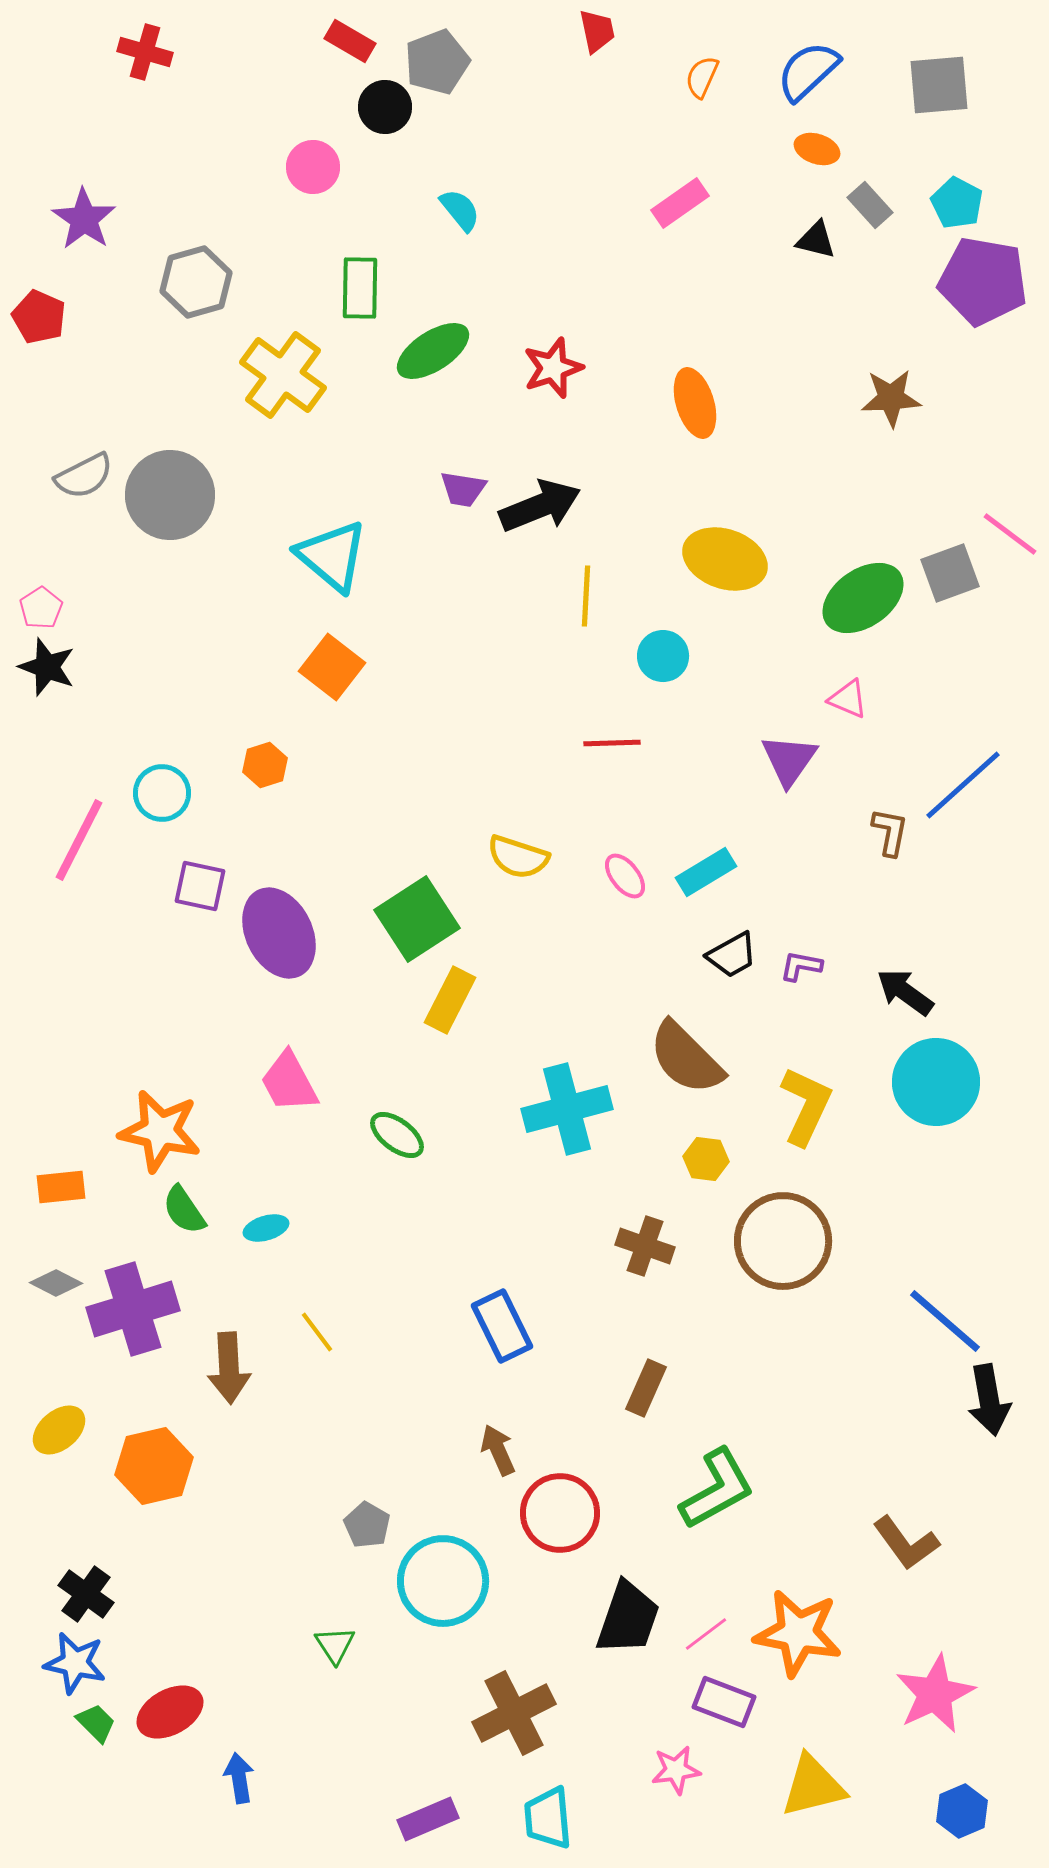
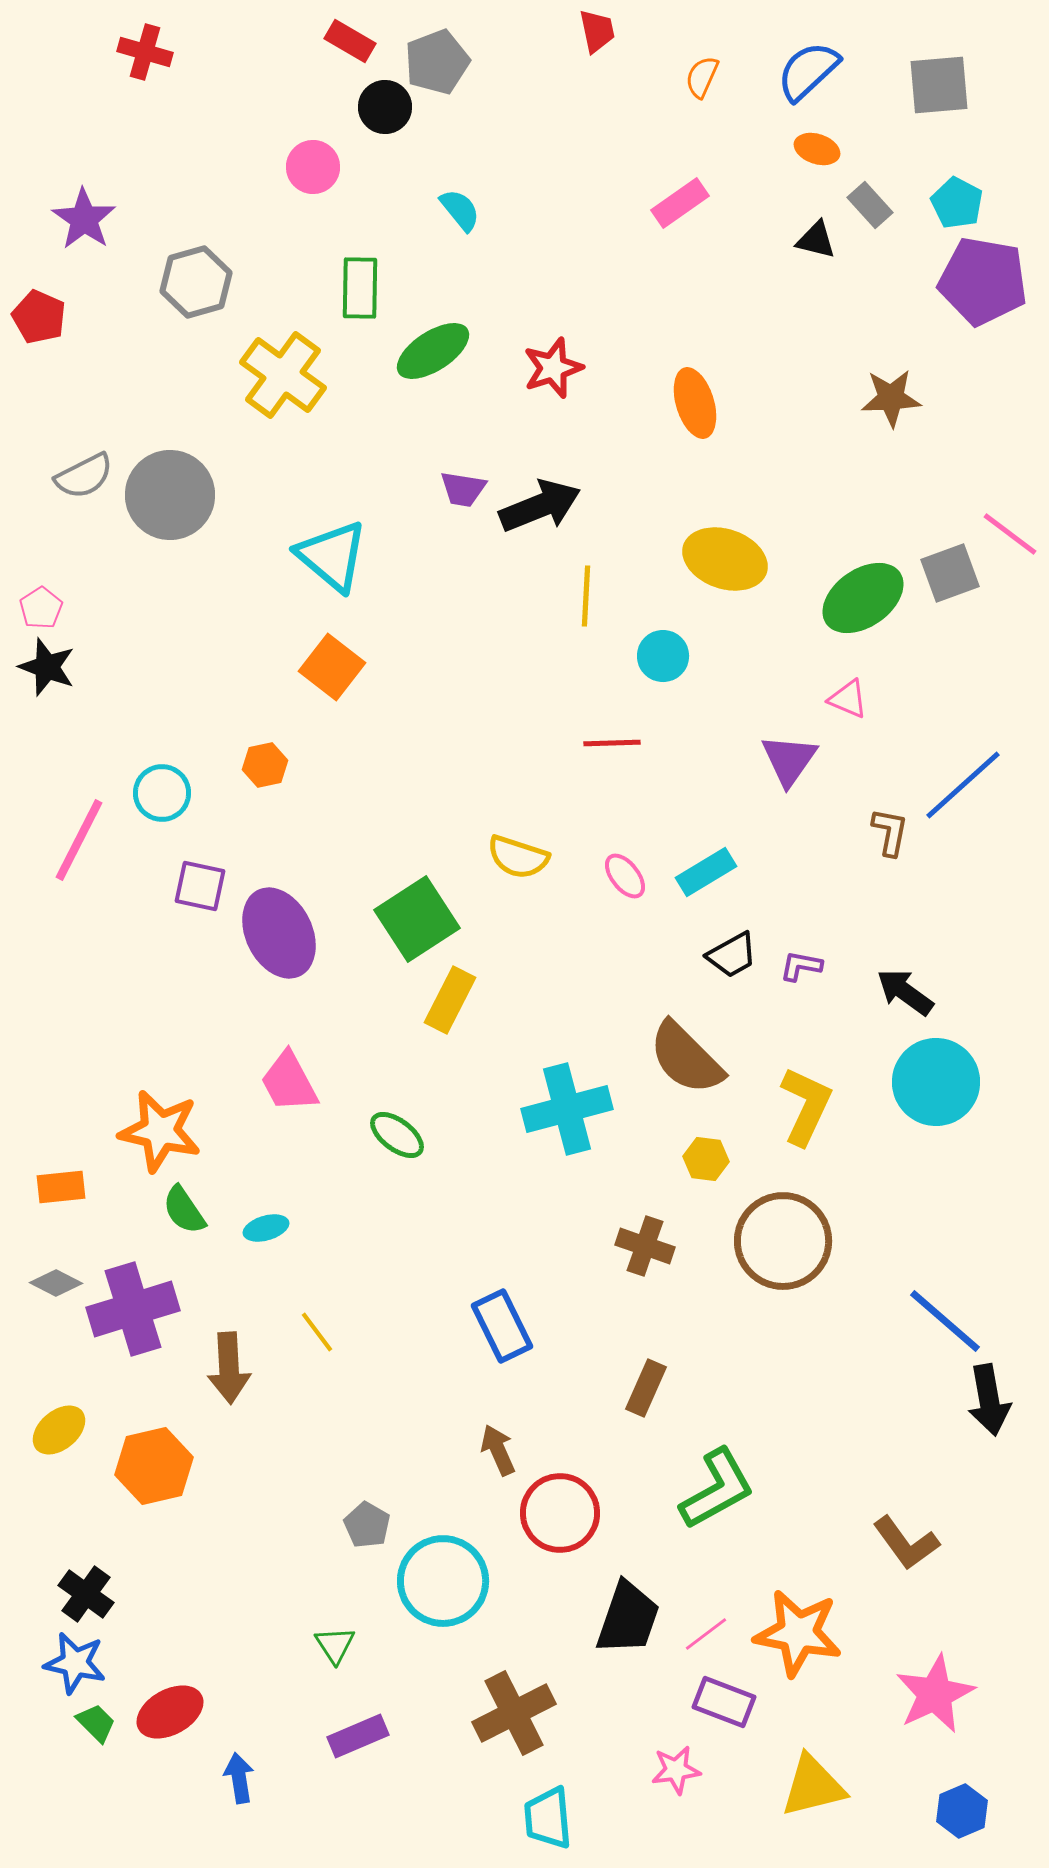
orange hexagon at (265, 765): rotated 6 degrees clockwise
purple rectangle at (428, 1819): moved 70 px left, 83 px up
